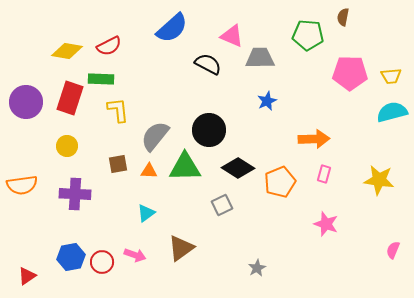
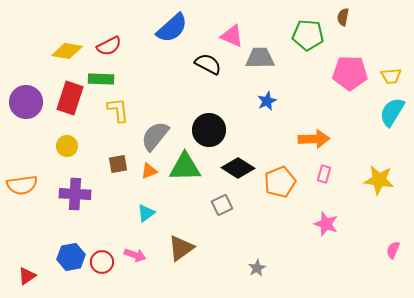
cyan semicircle: rotated 44 degrees counterclockwise
orange triangle: rotated 24 degrees counterclockwise
